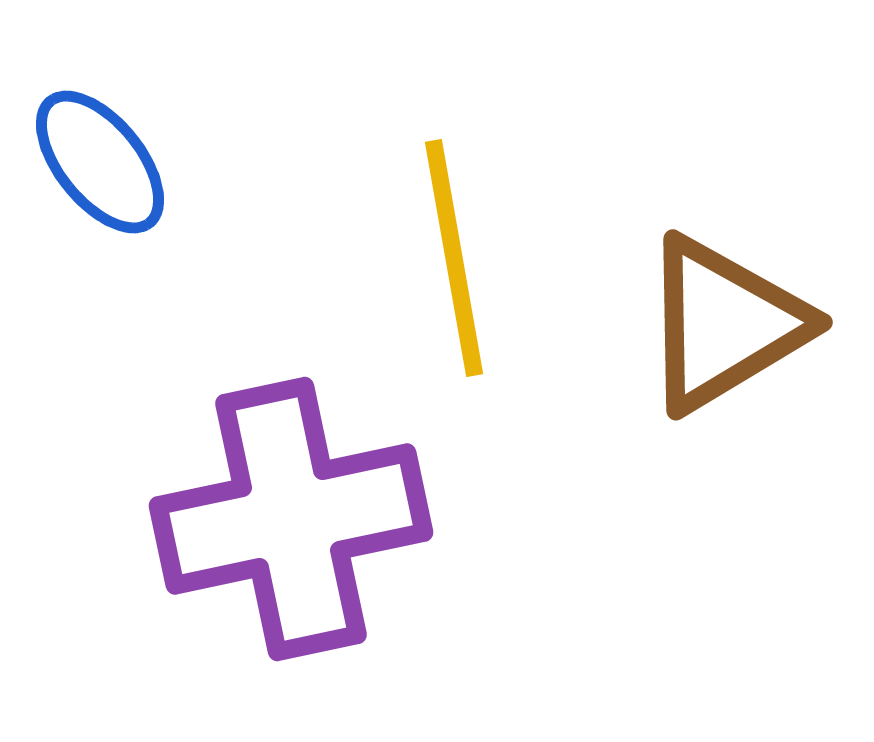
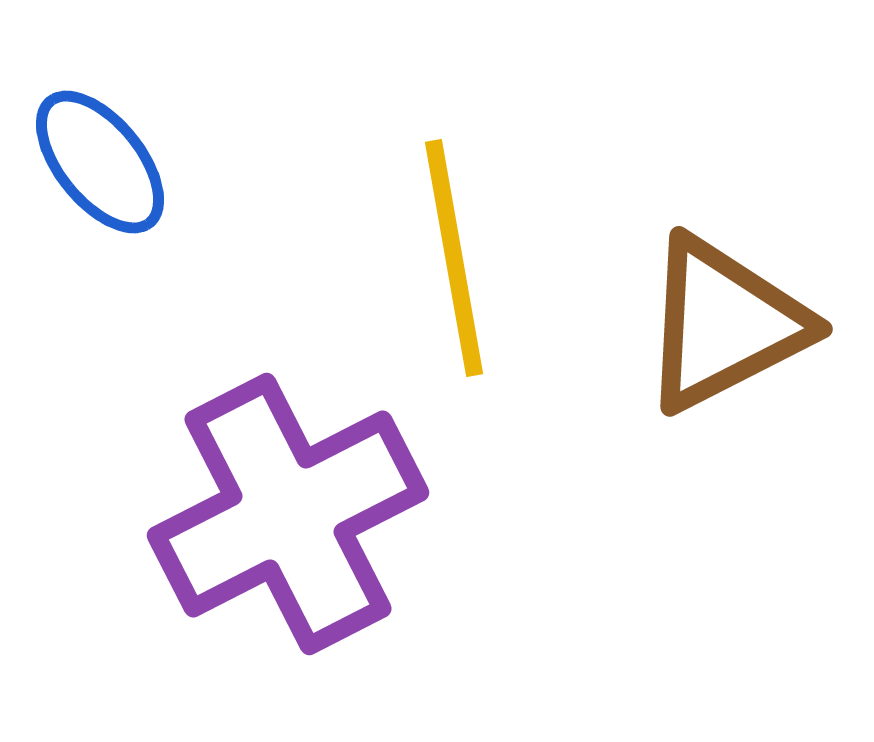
brown triangle: rotated 4 degrees clockwise
purple cross: moved 3 px left, 5 px up; rotated 15 degrees counterclockwise
